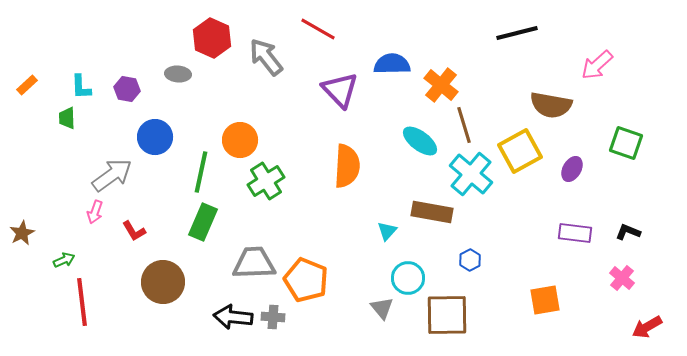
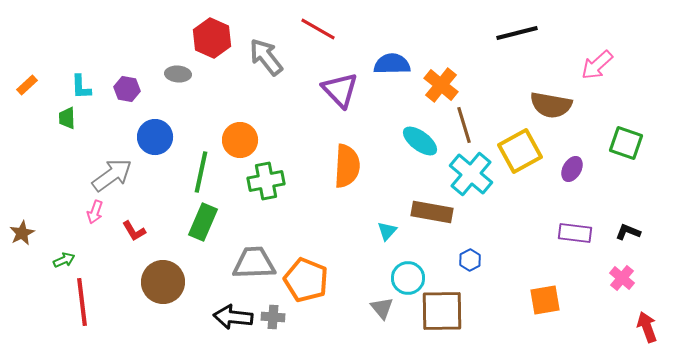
green cross at (266, 181): rotated 21 degrees clockwise
brown square at (447, 315): moved 5 px left, 4 px up
red arrow at (647, 327): rotated 100 degrees clockwise
